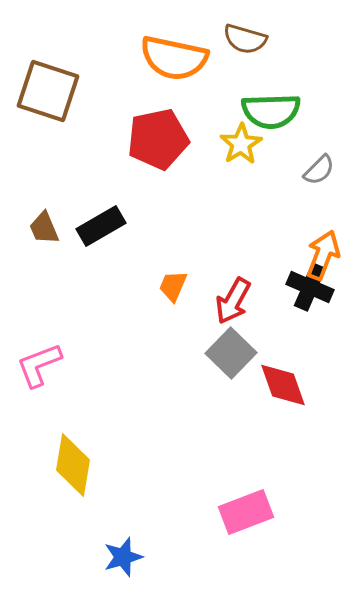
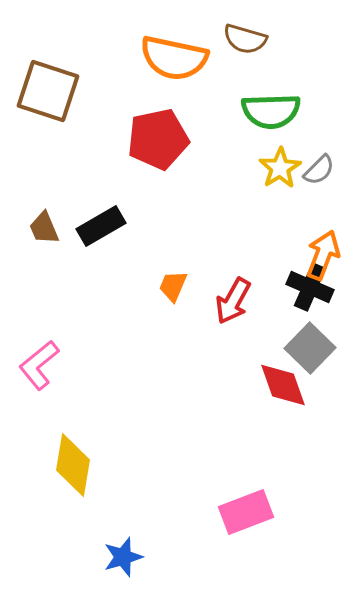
yellow star: moved 39 px right, 24 px down
gray square: moved 79 px right, 5 px up
pink L-shape: rotated 18 degrees counterclockwise
